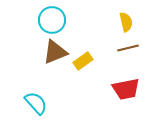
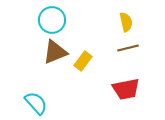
yellow rectangle: rotated 18 degrees counterclockwise
